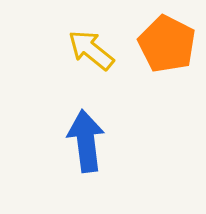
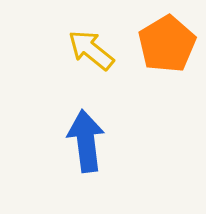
orange pentagon: rotated 14 degrees clockwise
